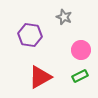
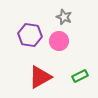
pink circle: moved 22 px left, 9 px up
